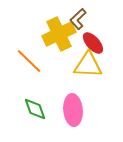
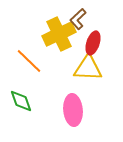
red ellipse: rotated 60 degrees clockwise
yellow triangle: moved 3 px down
green diamond: moved 14 px left, 8 px up
